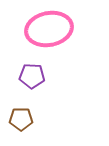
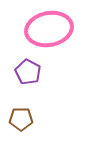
purple pentagon: moved 4 px left, 4 px up; rotated 25 degrees clockwise
